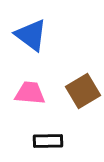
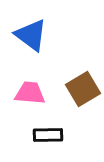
brown square: moved 2 px up
black rectangle: moved 6 px up
